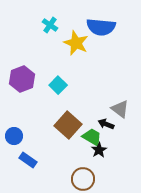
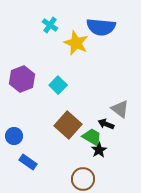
blue rectangle: moved 2 px down
